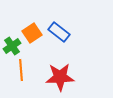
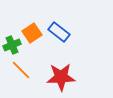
green cross: moved 1 px up; rotated 12 degrees clockwise
orange line: rotated 40 degrees counterclockwise
red star: moved 1 px right
